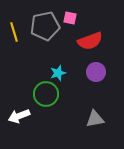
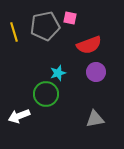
red semicircle: moved 1 px left, 4 px down
